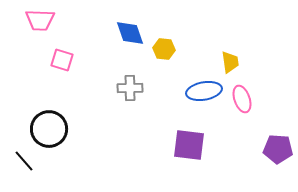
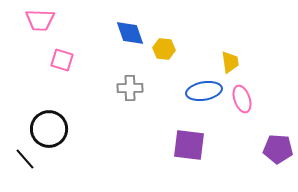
black line: moved 1 px right, 2 px up
